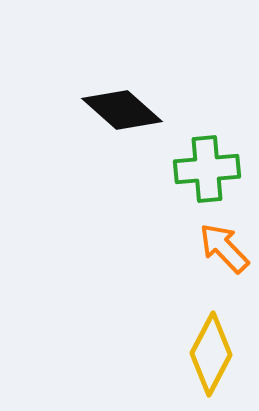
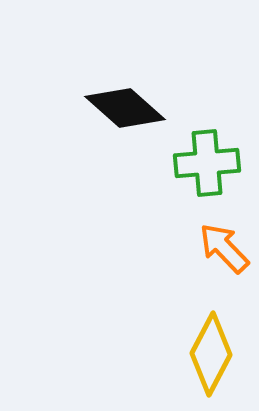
black diamond: moved 3 px right, 2 px up
green cross: moved 6 px up
